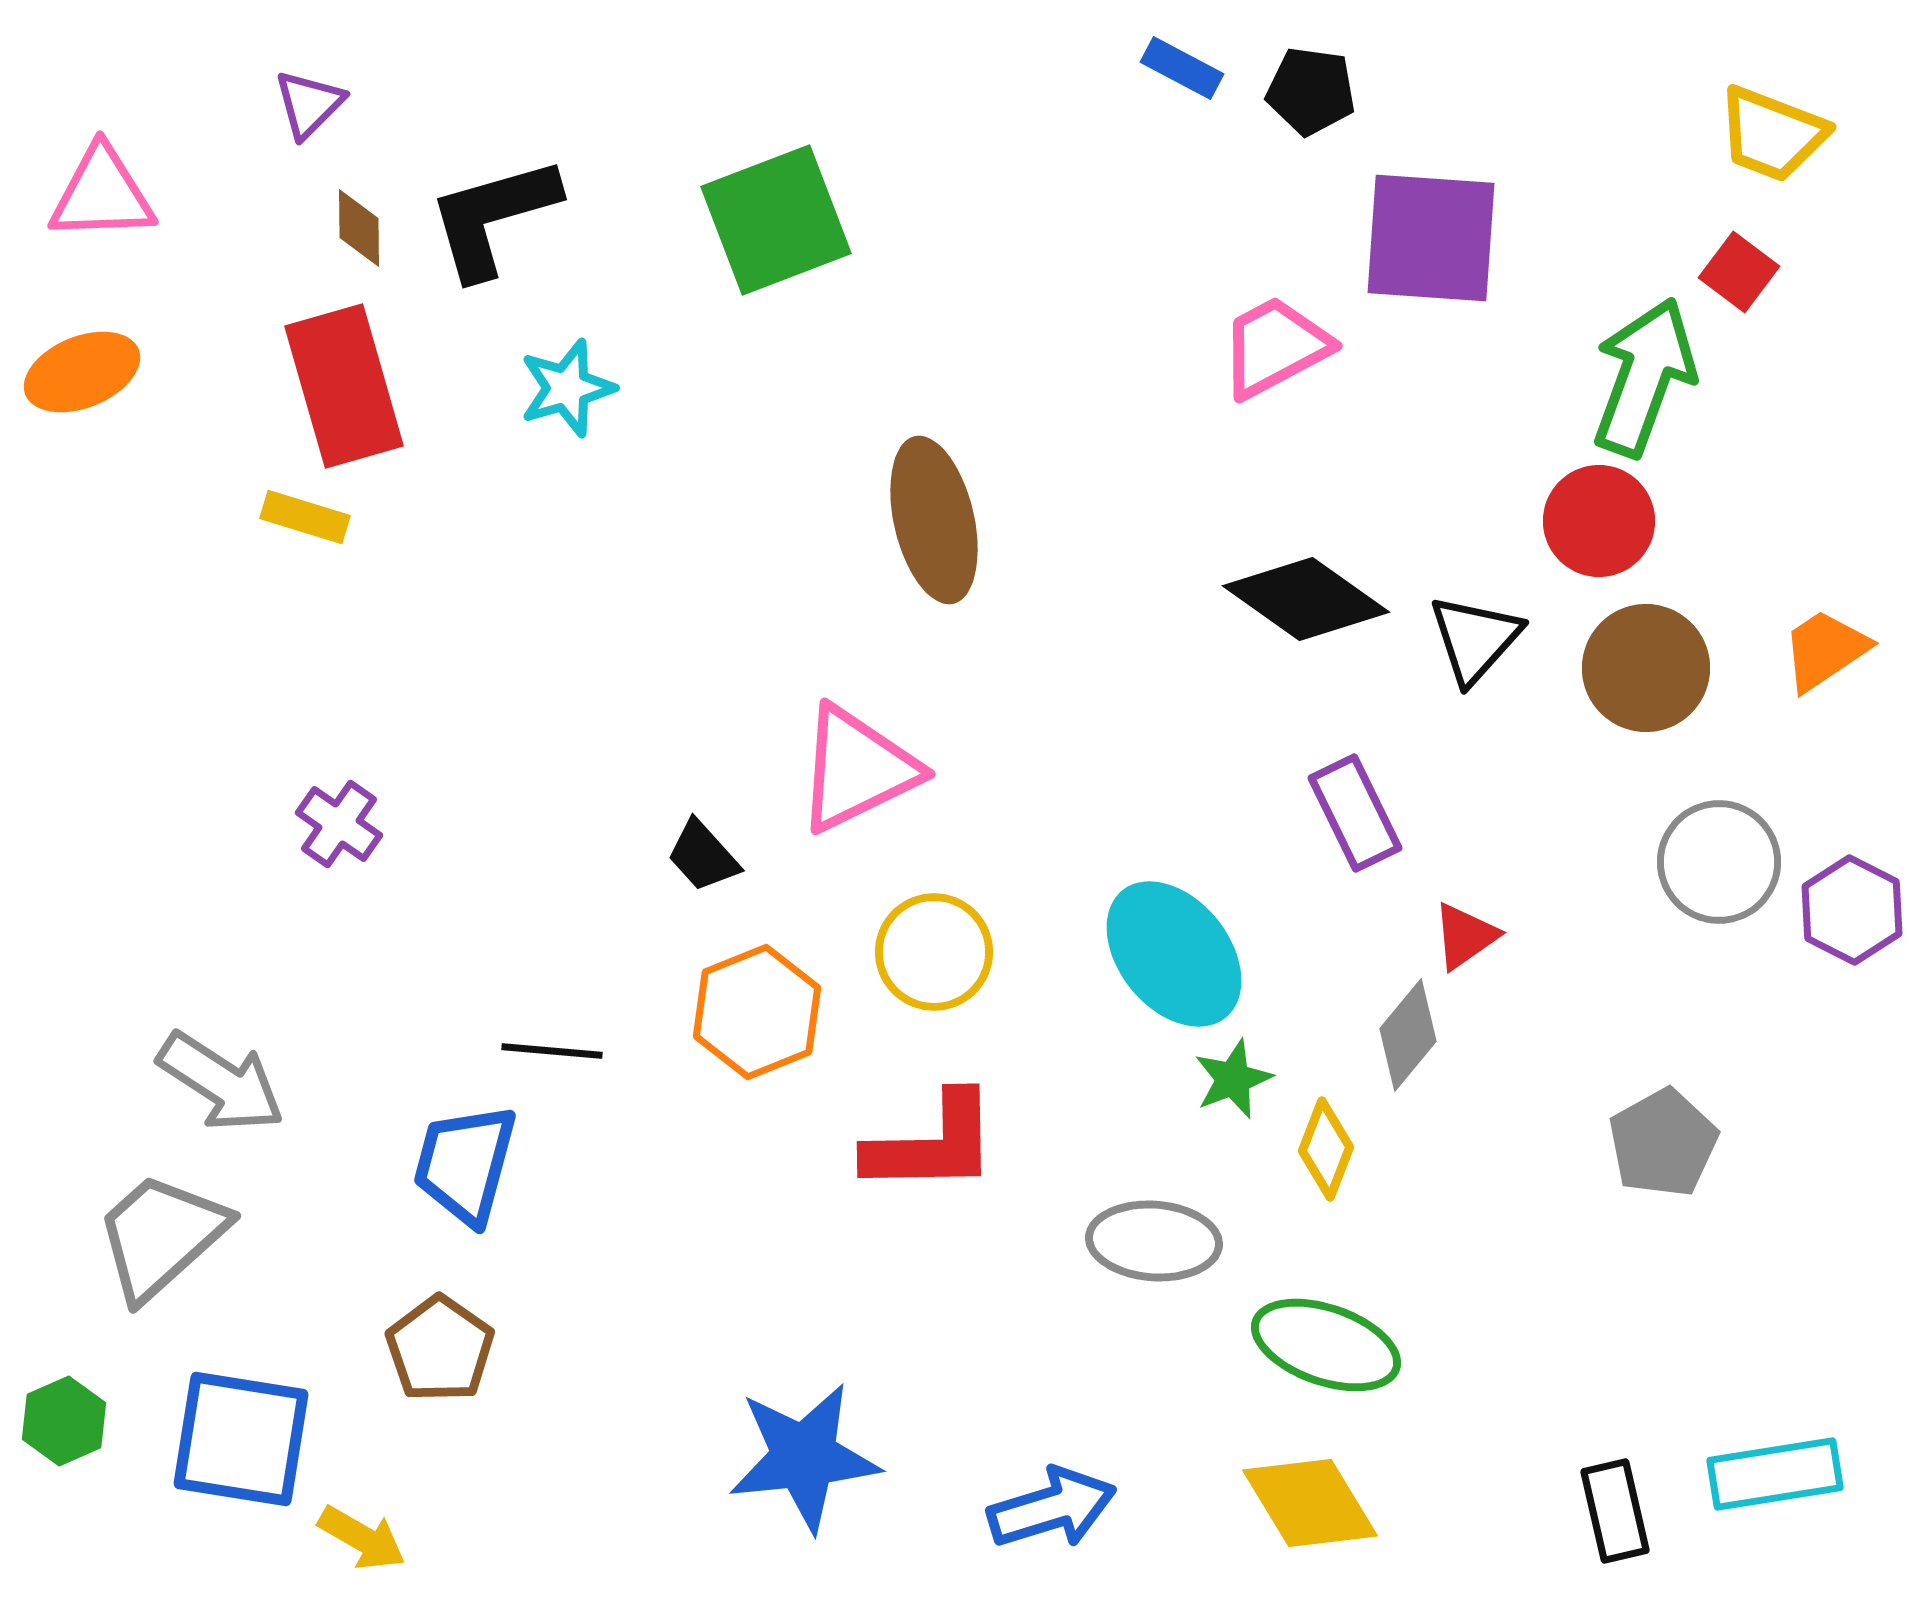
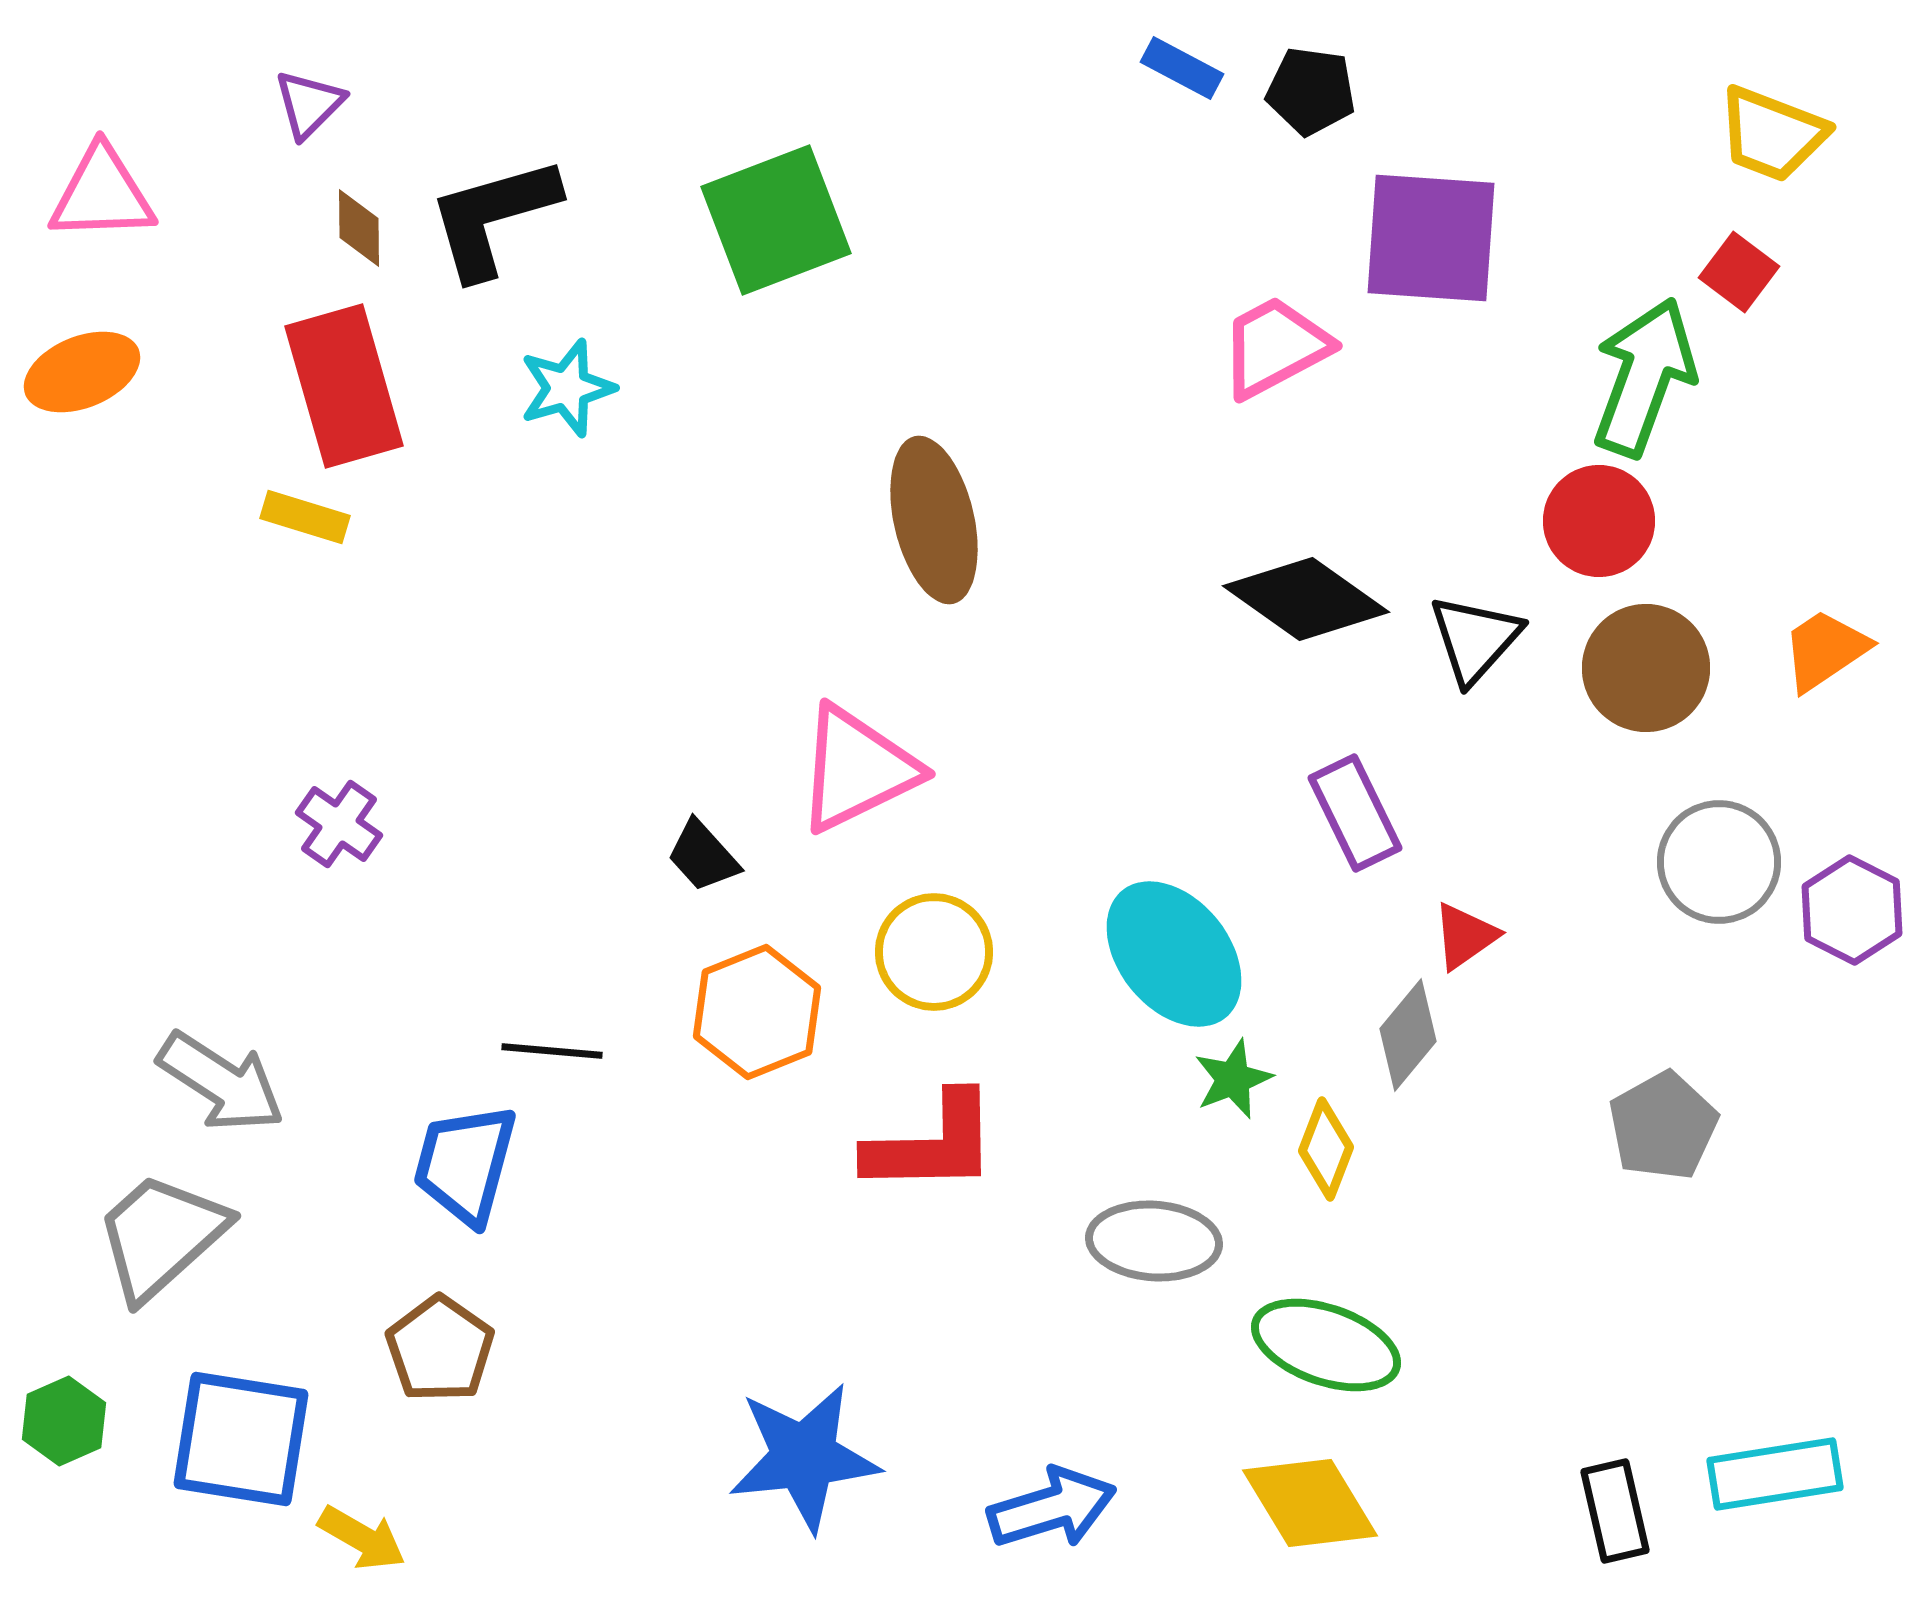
gray pentagon at (1663, 1143): moved 17 px up
